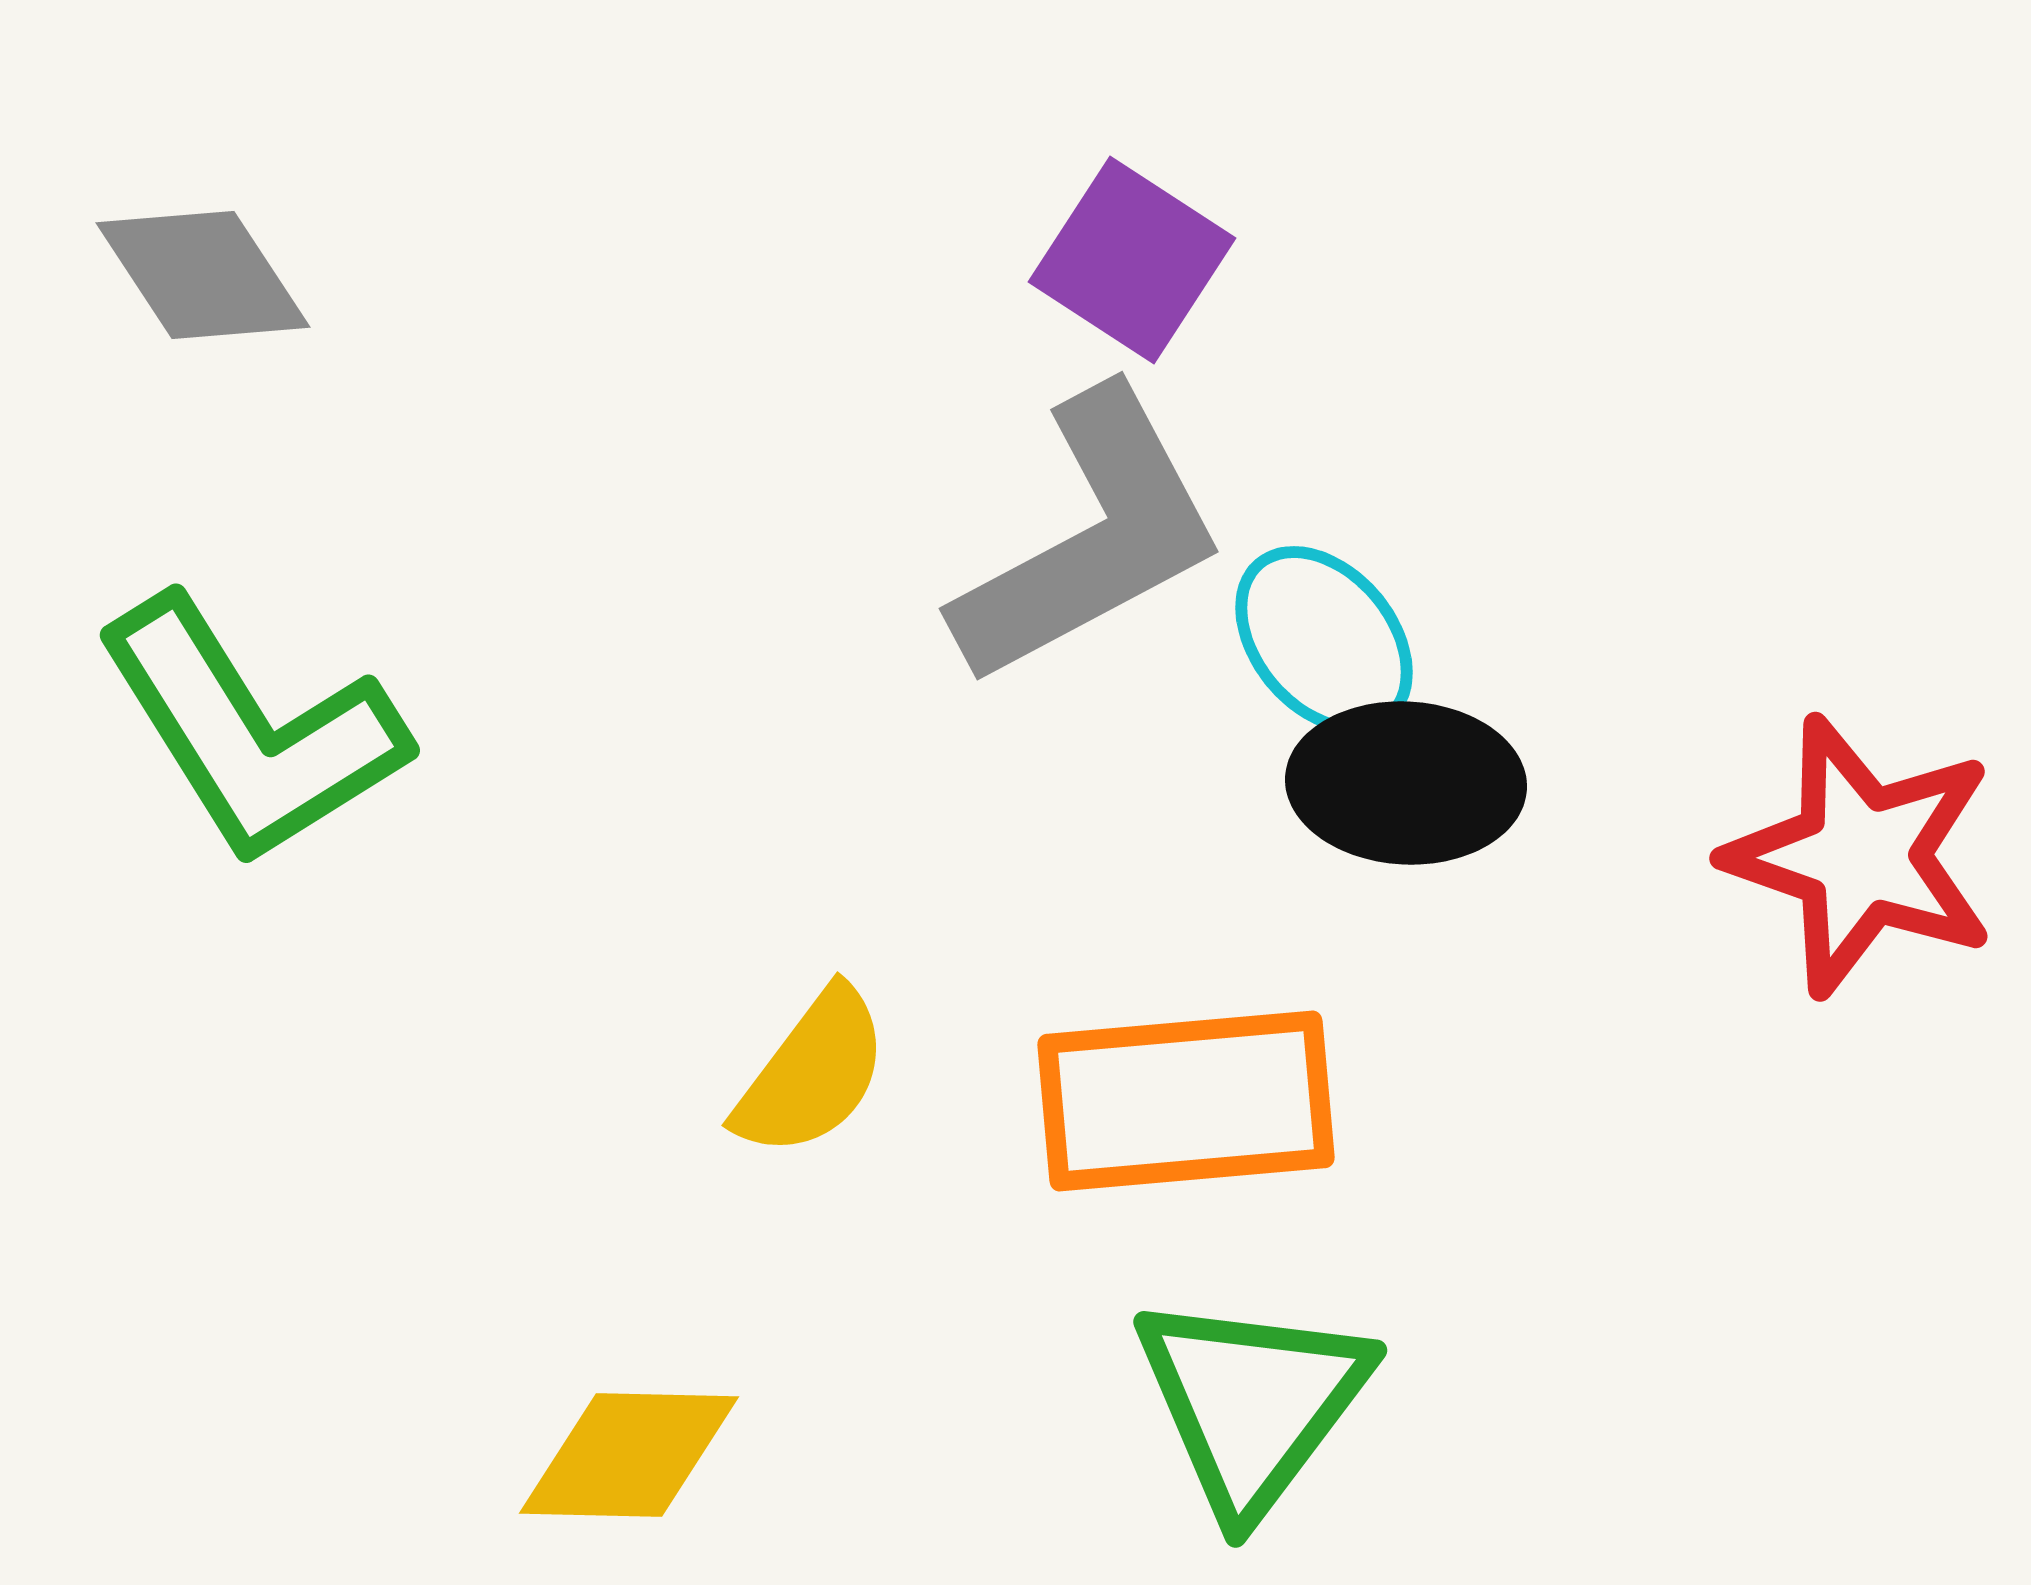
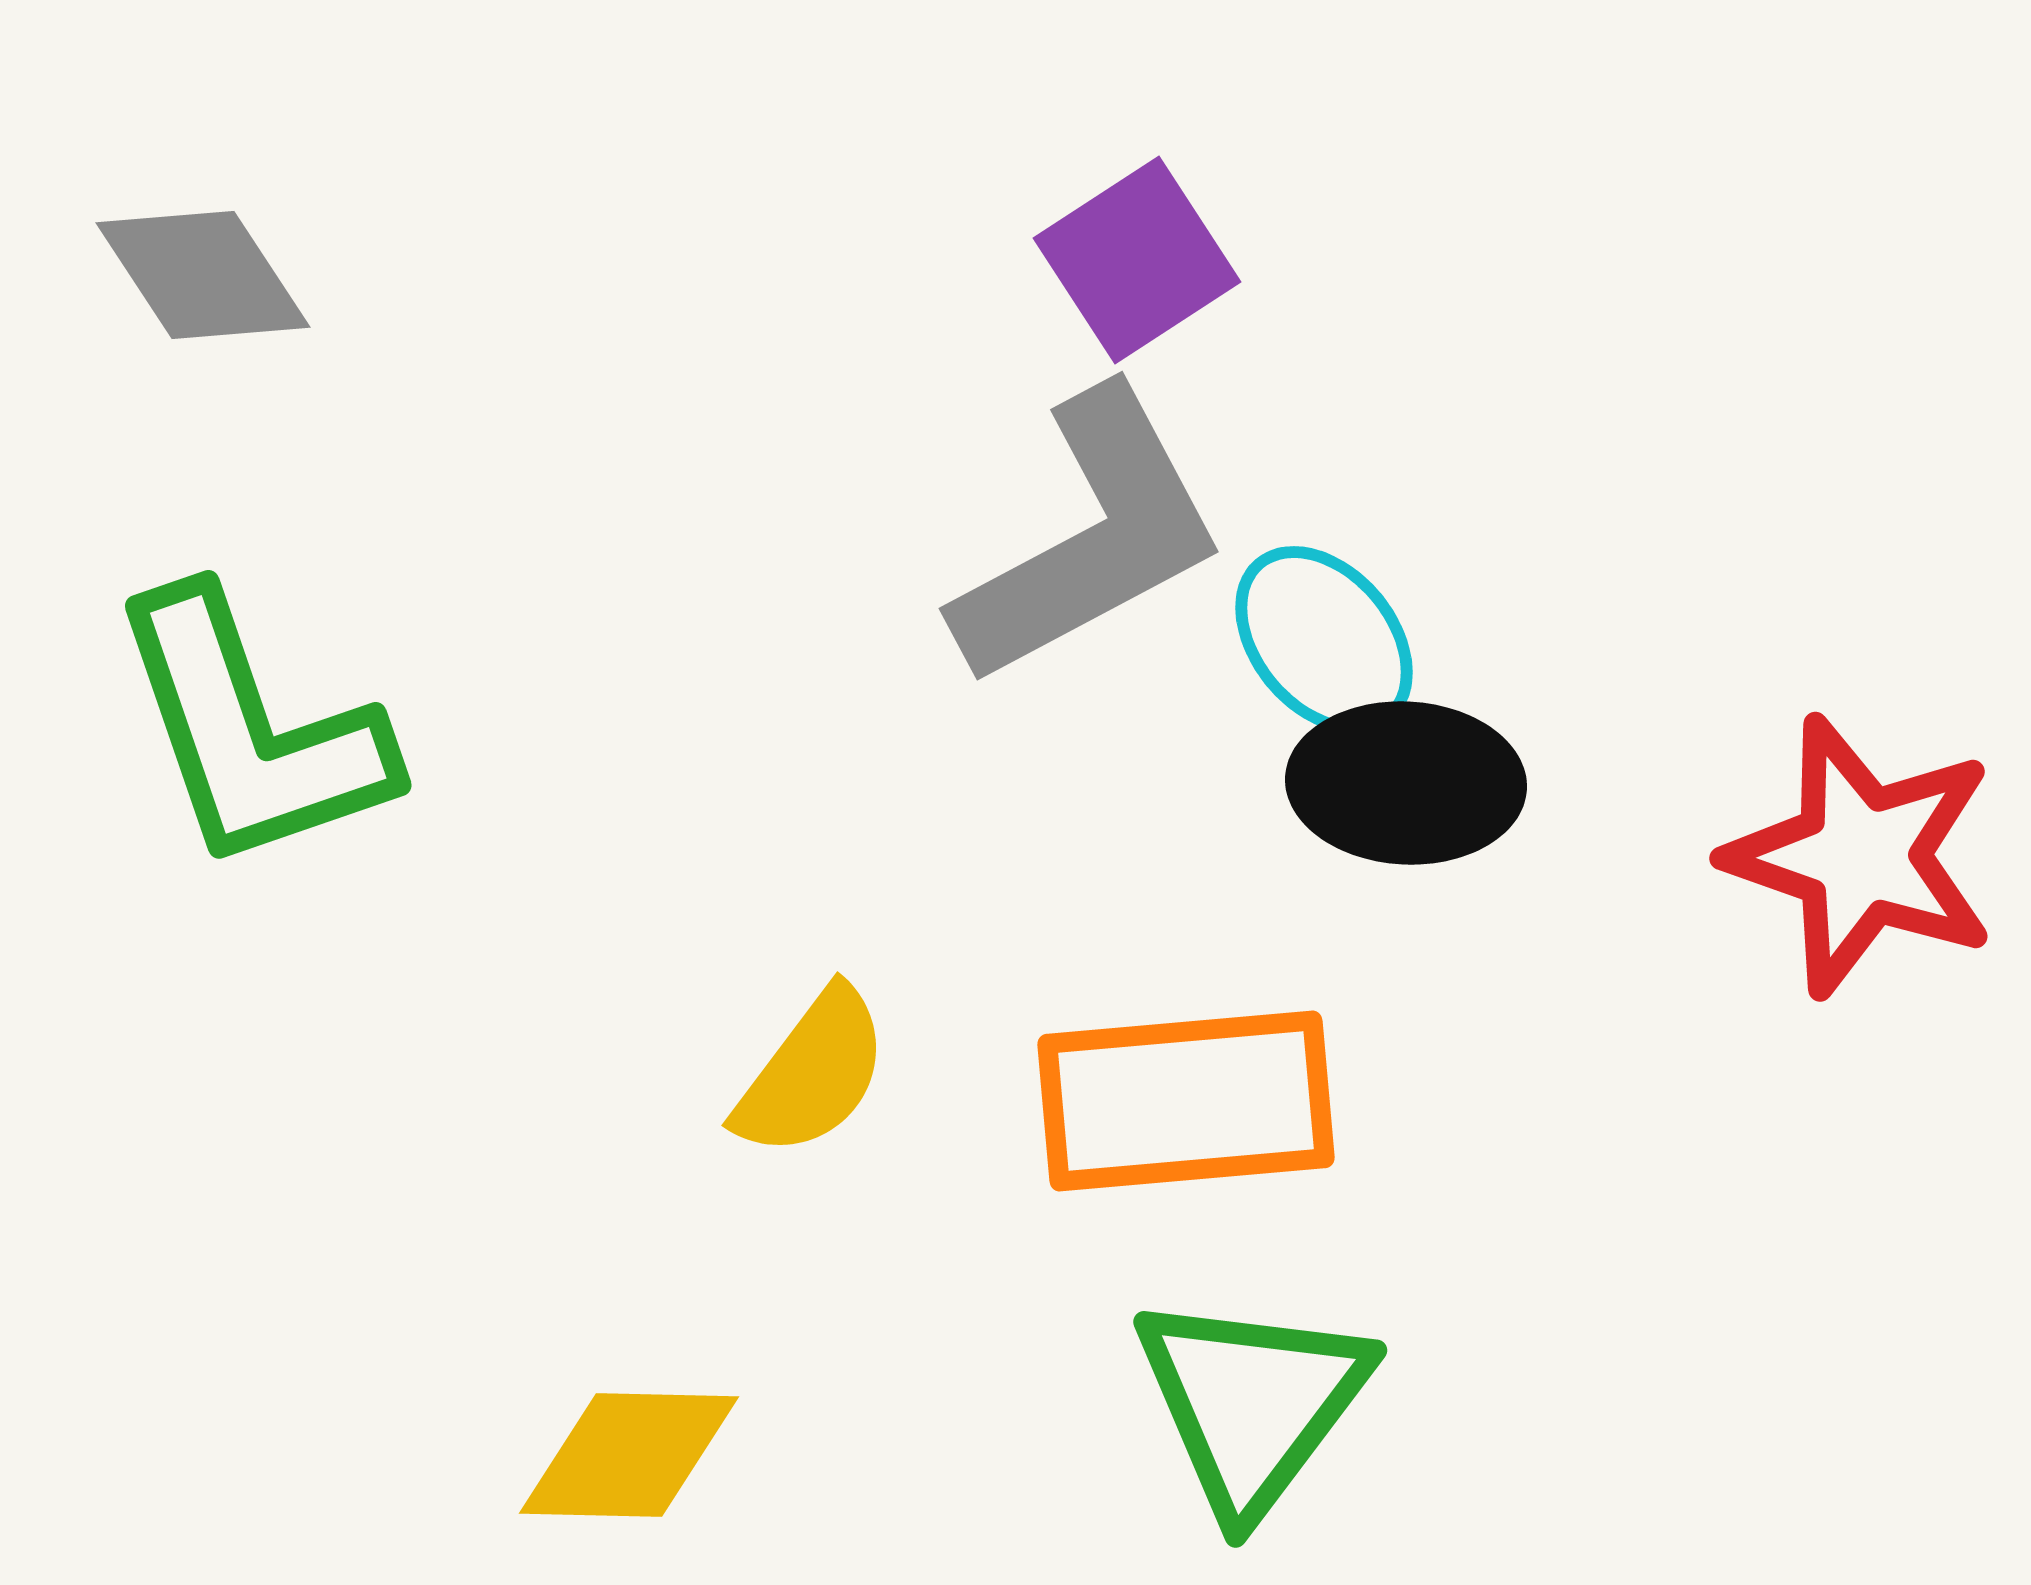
purple square: moved 5 px right; rotated 24 degrees clockwise
green L-shape: rotated 13 degrees clockwise
